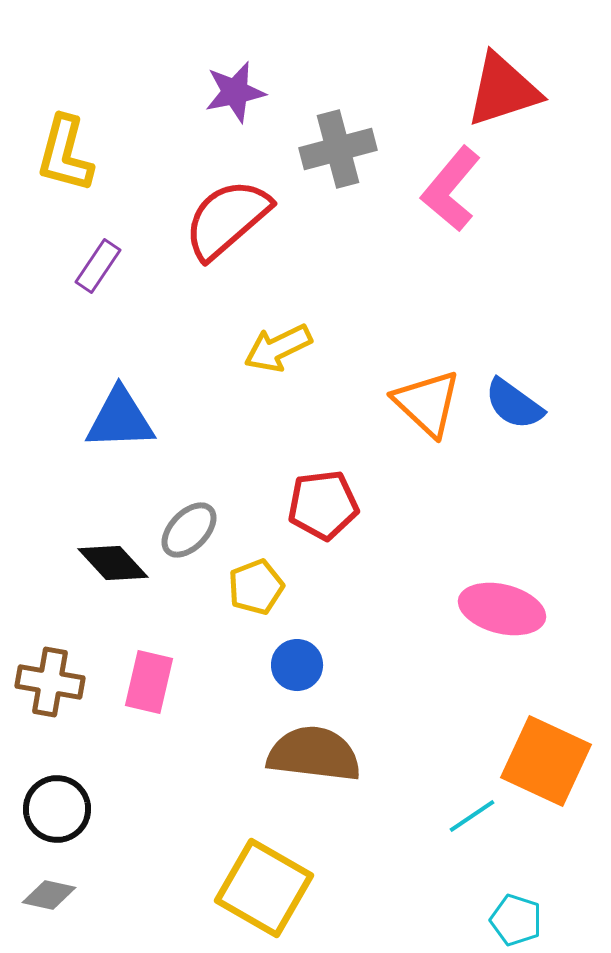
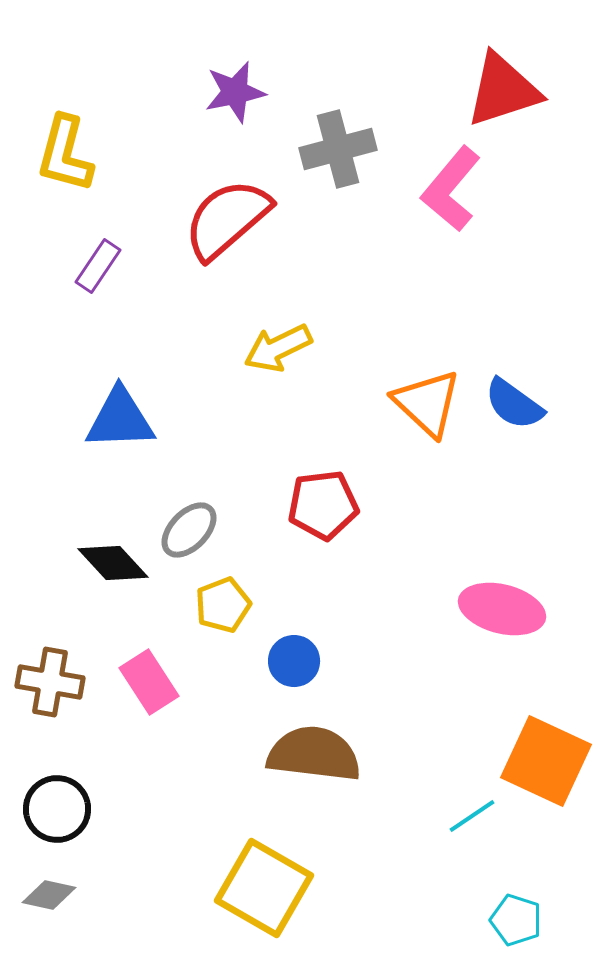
yellow pentagon: moved 33 px left, 18 px down
blue circle: moved 3 px left, 4 px up
pink rectangle: rotated 46 degrees counterclockwise
